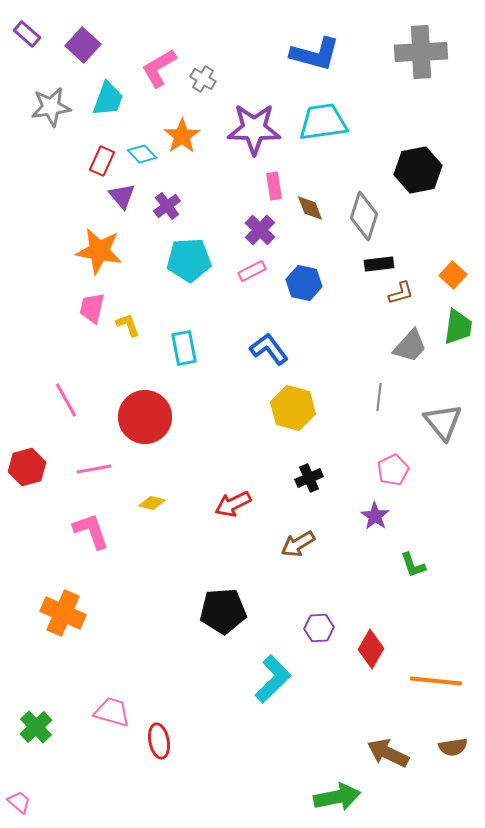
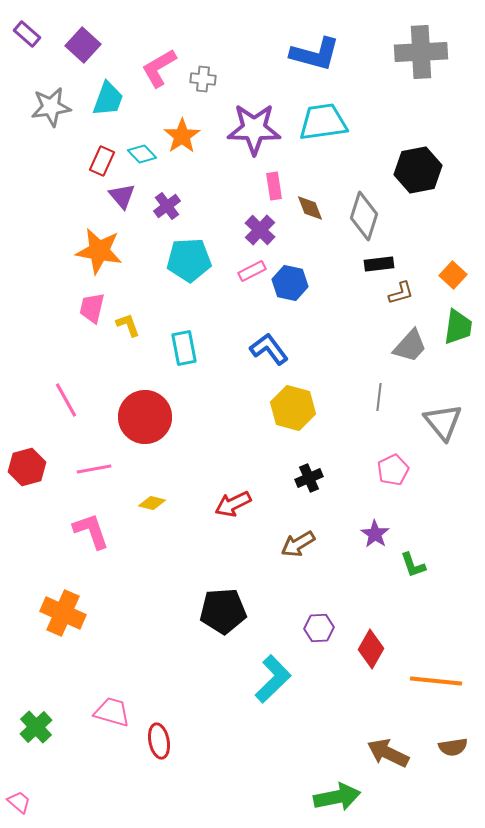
gray cross at (203, 79): rotated 25 degrees counterclockwise
blue hexagon at (304, 283): moved 14 px left
purple star at (375, 516): moved 18 px down
